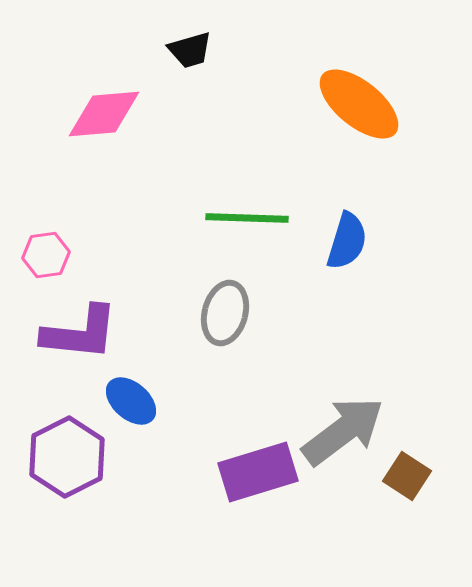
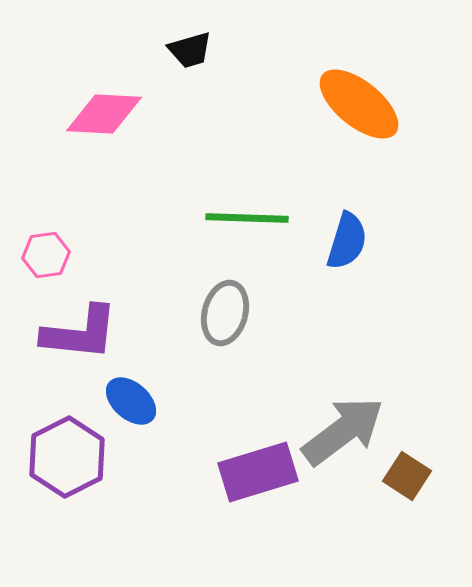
pink diamond: rotated 8 degrees clockwise
